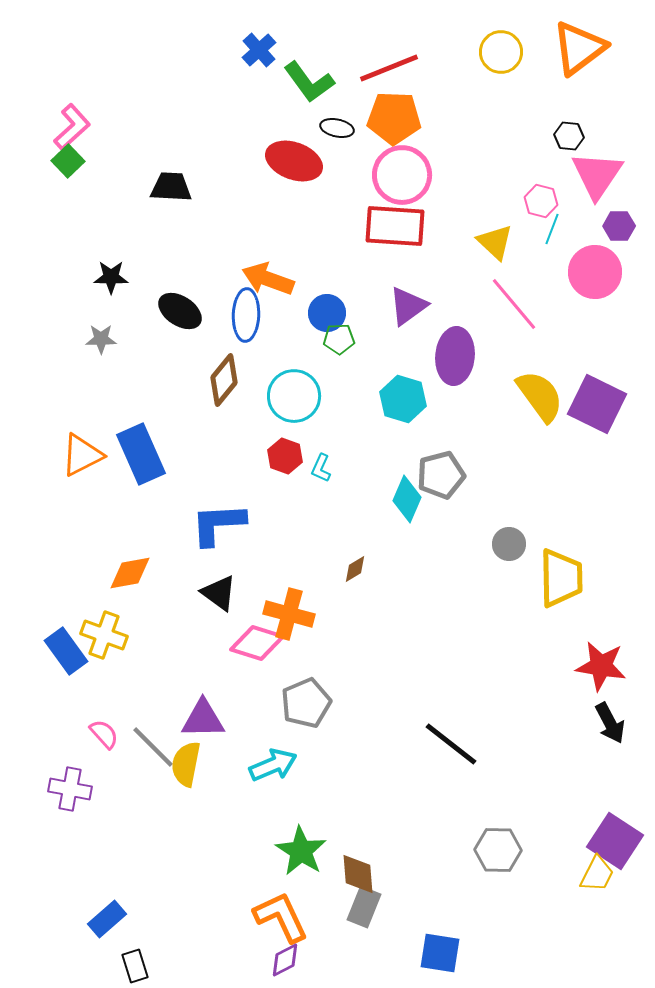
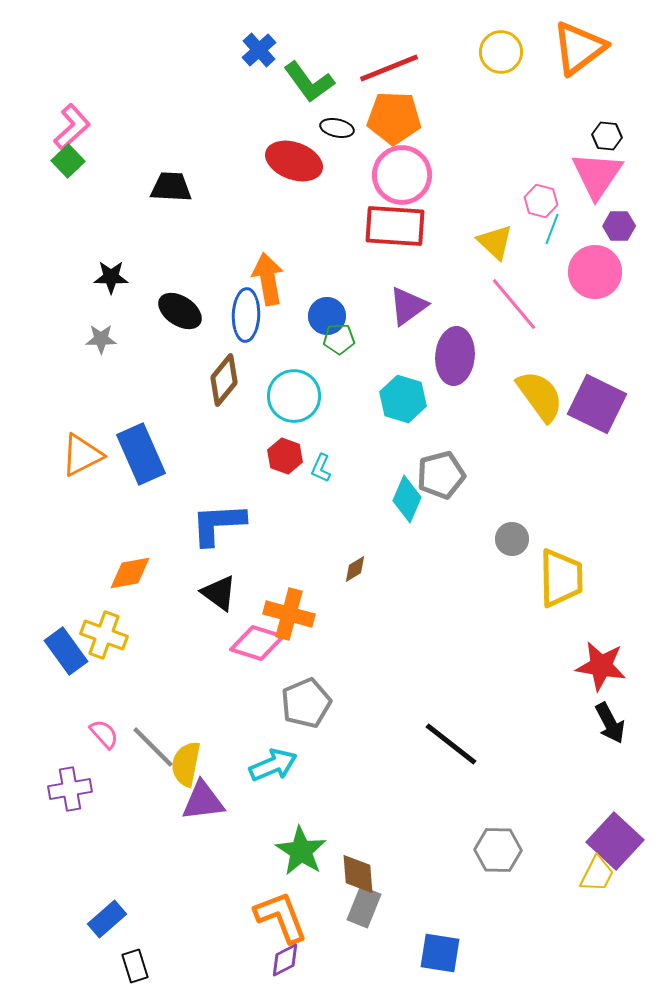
black hexagon at (569, 136): moved 38 px right
orange arrow at (268, 279): rotated 60 degrees clockwise
blue circle at (327, 313): moved 3 px down
gray circle at (509, 544): moved 3 px right, 5 px up
purple triangle at (203, 719): moved 82 px down; rotated 6 degrees counterclockwise
purple cross at (70, 789): rotated 21 degrees counterclockwise
purple square at (615, 841): rotated 10 degrees clockwise
orange L-shape at (281, 917): rotated 4 degrees clockwise
